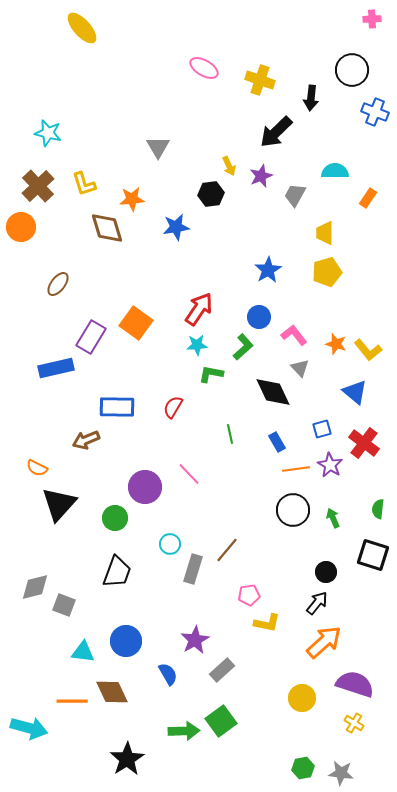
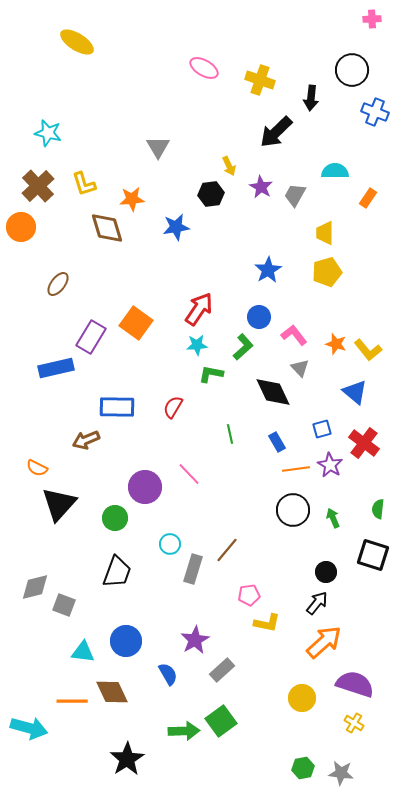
yellow ellipse at (82, 28): moved 5 px left, 14 px down; rotated 16 degrees counterclockwise
purple star at (261, 176): moved 11 px down; rotated 20 degrees counterclockwise
